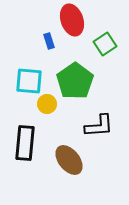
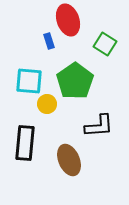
red ellipse: moved 4 px left
green square: rotated 25 degrees counterclockwise
brown ellipse: rotated 16 degrees clockwise
